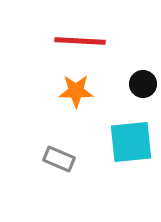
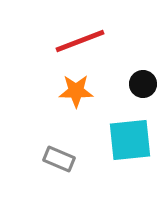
red line: rotated 24 degrees counterclockwise
cyan square: moved 1 px left, 2 px up
